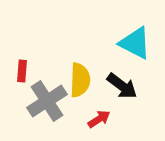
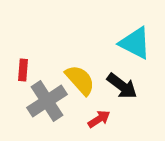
red rectangle: moved 1 px right, 1 px up
yellow semicircle: rotated 44 degrees counterclockwise
